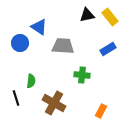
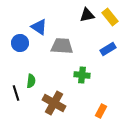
gray trapezoid: moved 1 px left
black line: moved 5 px up
